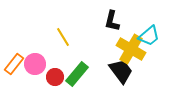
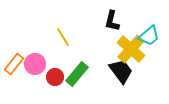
yellow cross: rotated 12 degrees clockwise
